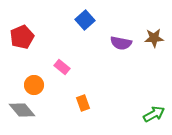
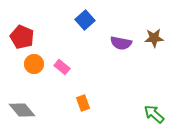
red pentagon: rotated 25 degrees counterclockwise
orange circle: moved 21 px up
green arrow: rotated 110 degrees counterclockwise
